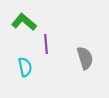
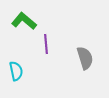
green L-shape: moved 1 px up
cyan semicircle: moved 9 px left, 4 px down
